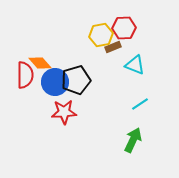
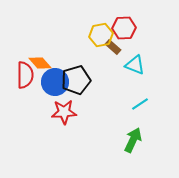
brown rectangle: rotated 63 degrees clockwise
